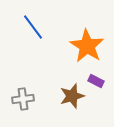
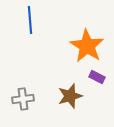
blue line: moved 3 px left, 7 px up; rotated 32 degrees clockwise
purple rectangle: moved 1 px right, 4 px up
brown star: moved 2 px left
